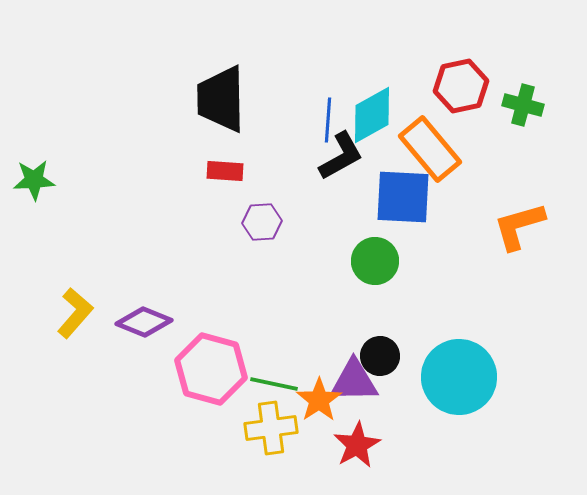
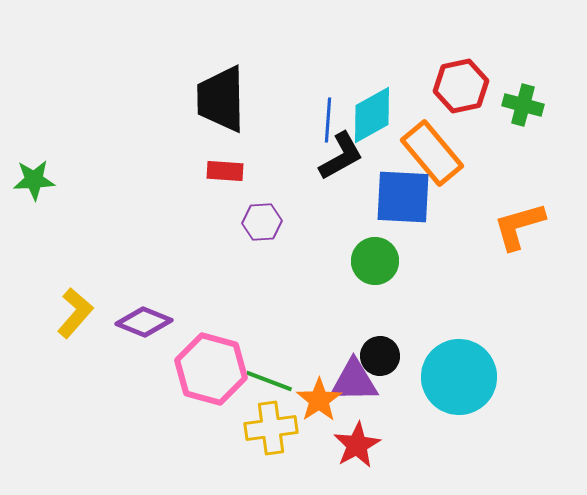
orange rectangle: moved 2 px right, 4 px down
green line: moved 5 px left, 3 px up; rotated 9 degrees clockwise
